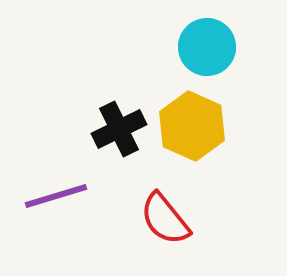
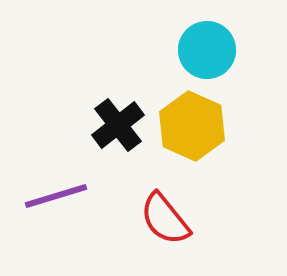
cyan circle: moved 3 px down
black cross: moved 1 px left, 4 px up; rotated 12 degrees counterclockwise
